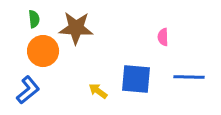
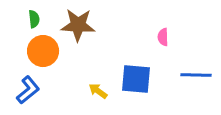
brown star: moved 2 px right, 3 px up
blue line: moved 7 px right, 2 px up
